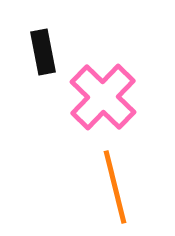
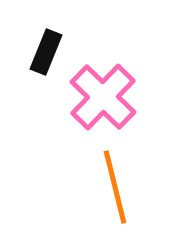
black rectangle: moved 3 px right; rotated 33 degrees clockwise
